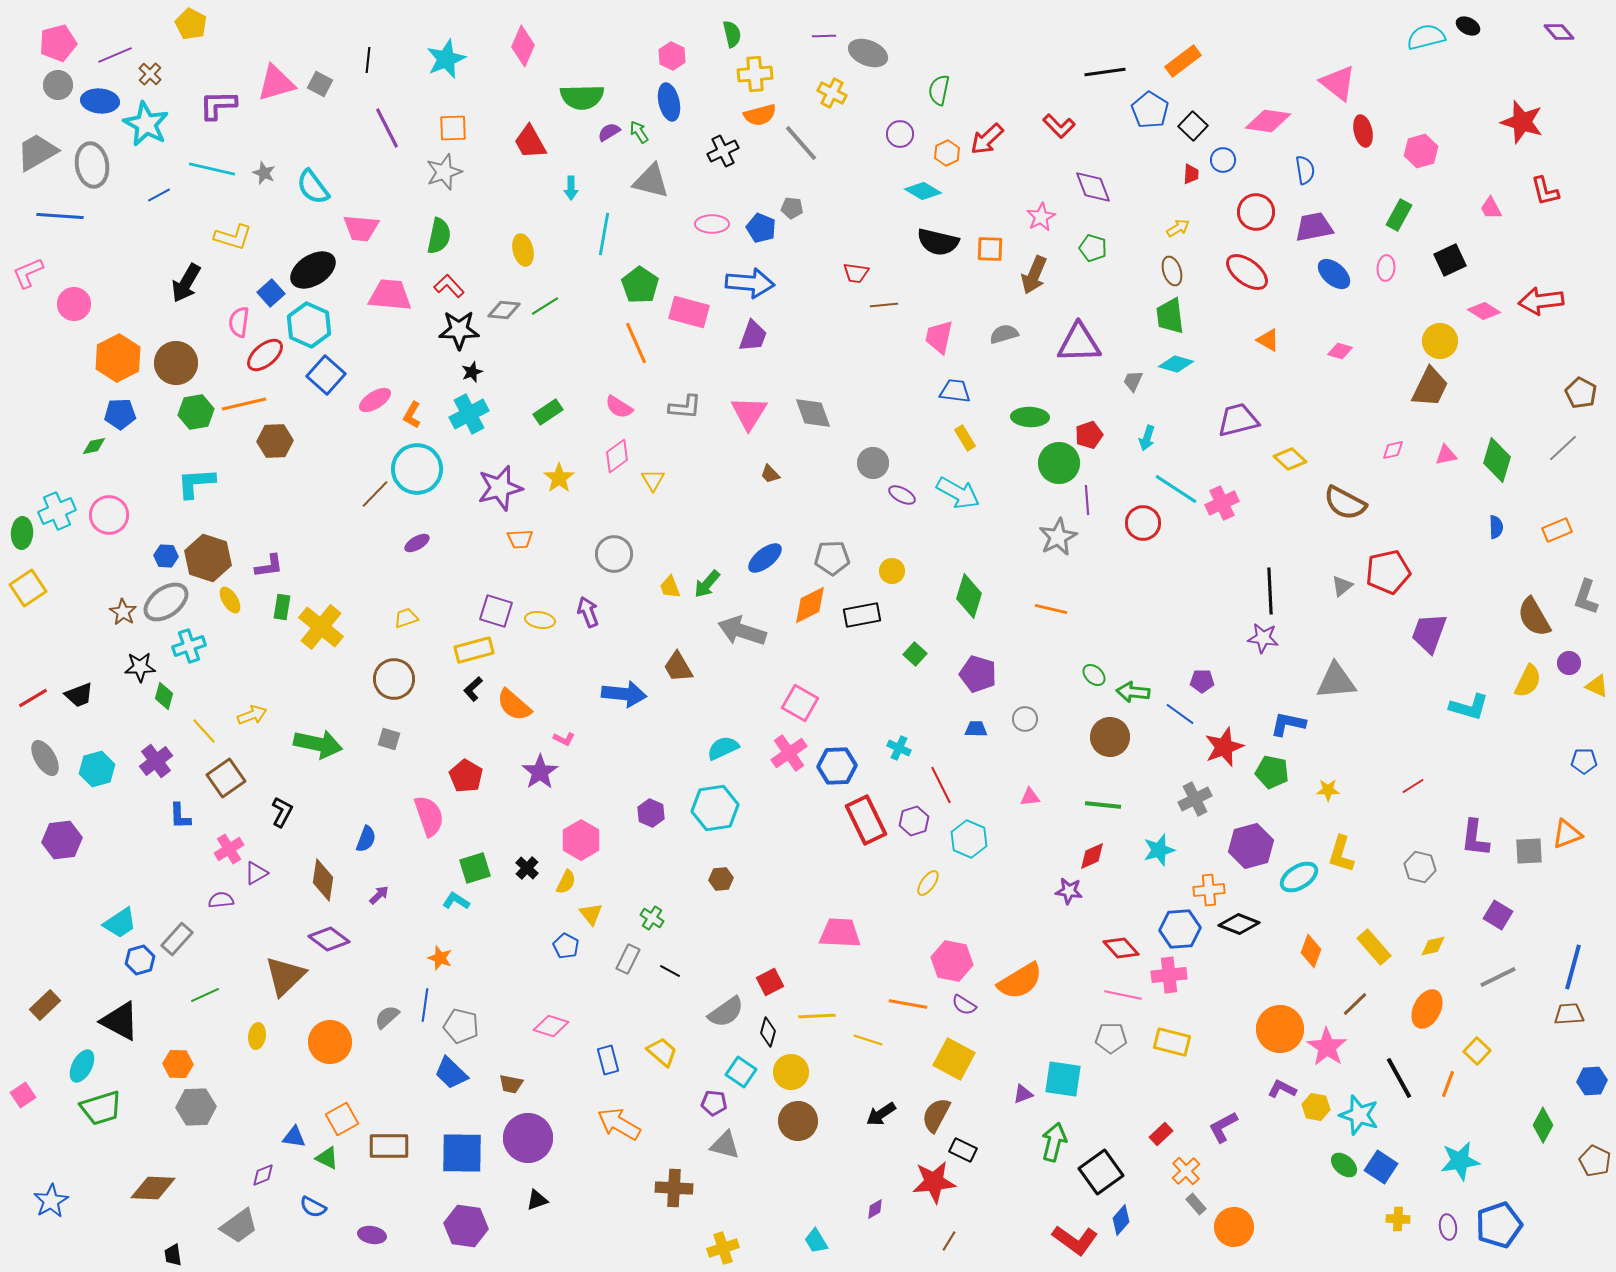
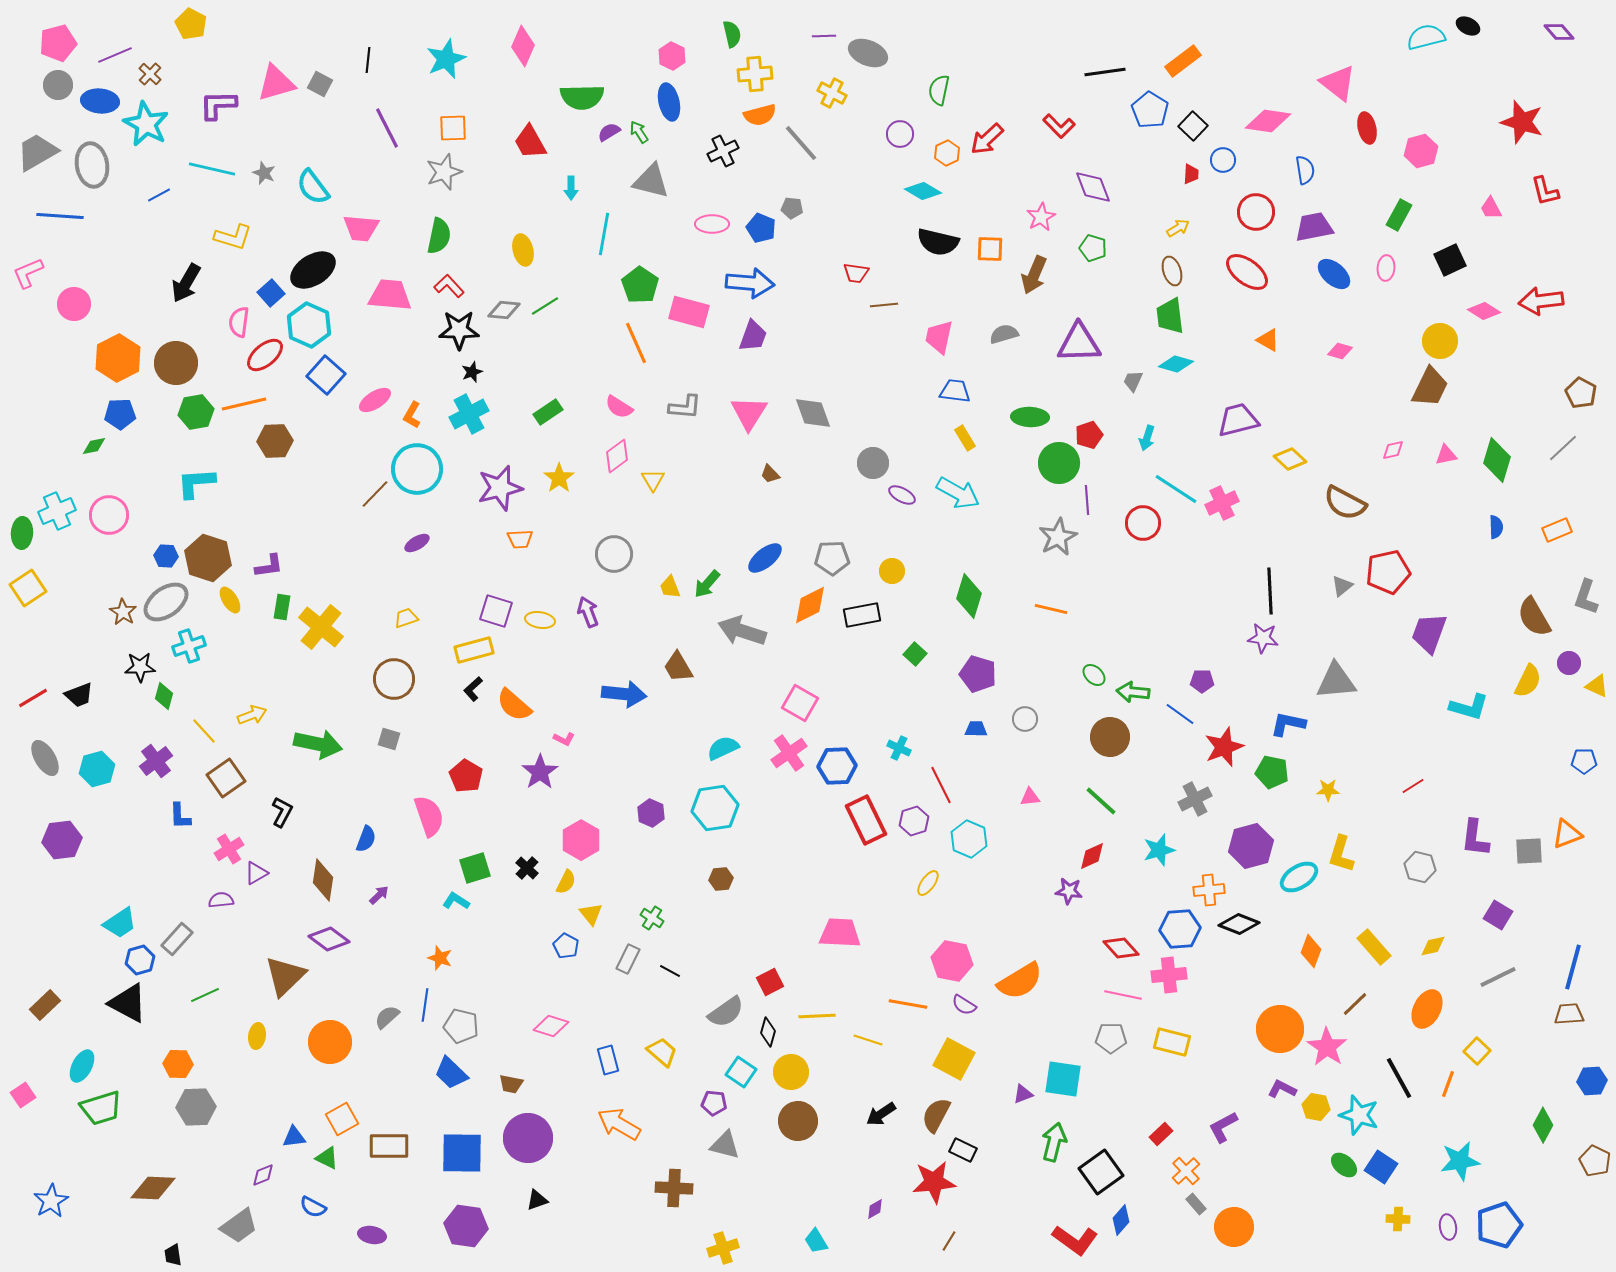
red ellipse at (1363, 131): moved 4 px right, 3 px up
green line at (1103, 805): moved 2 px left, 4 px up; rotated 36 degrees clockwise
black triangle at (120, 1021): moved 8 px right, 18 px up
blue triangle at (294, 1137): rotated 15 degrees counterclockwise
